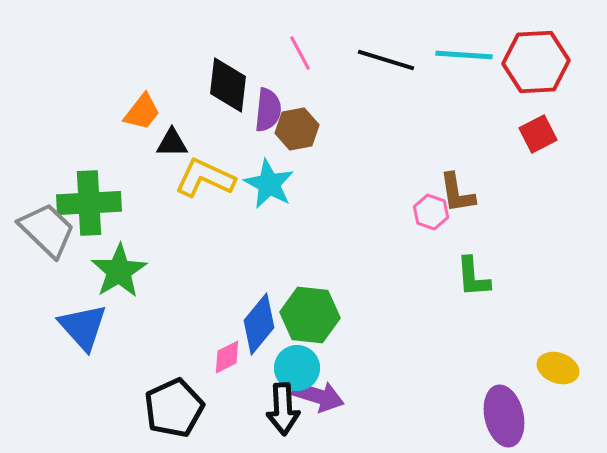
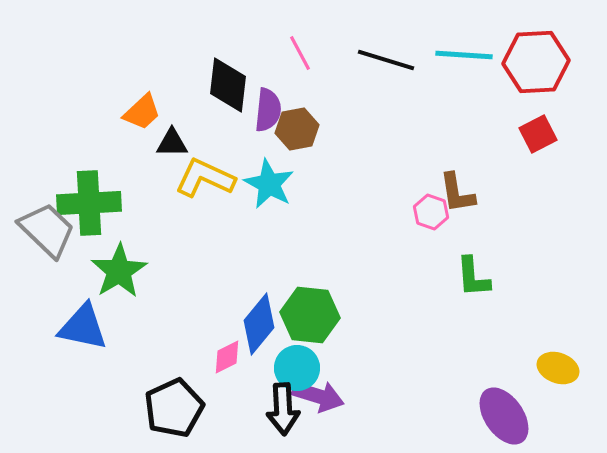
orange trapezoid: rotated 9 degrees clockwise
blue triangle: rotated 36 degrees counterclockwise
purple ellipse: rotated 22 degrees counterclockwise
